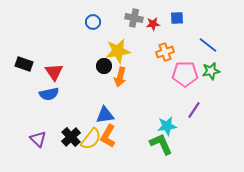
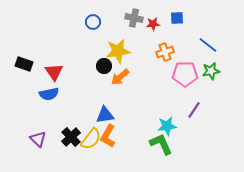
orange arrow: rotated 36 degrees clockwise
